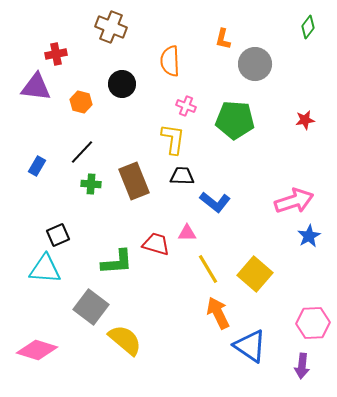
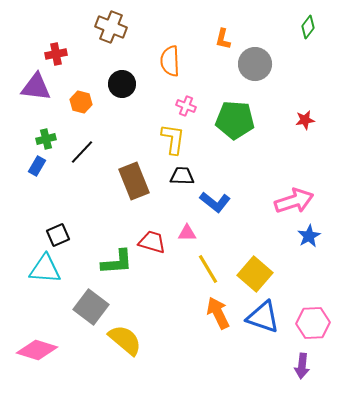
green cross: moved 45 px left, 45 px up; rotated 18 degrees counterclockwise
red trapezoid: moved 4 px left, 2 px up
blue triangle: moved 13 px right, 29 px up; rotated 15 degrees counterclockwise
